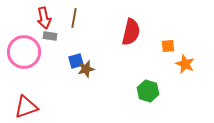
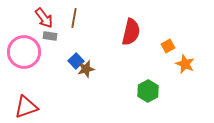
red arrow: rotated 25 degrees counterclockwise
orange square: rotated 24 degrees counterclockwise
blue square: rotated 28 degrees counterclockwise
green hexagon: rotated 15 degrees clockwise
